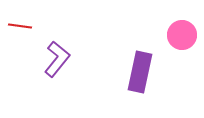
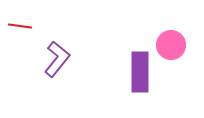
pink circle: moved 11 px left, 10 px down
purple rectangle: rotated 12 degrees counterclockwise
